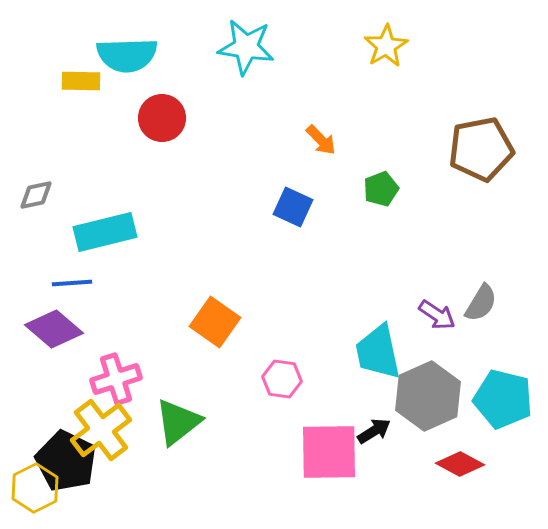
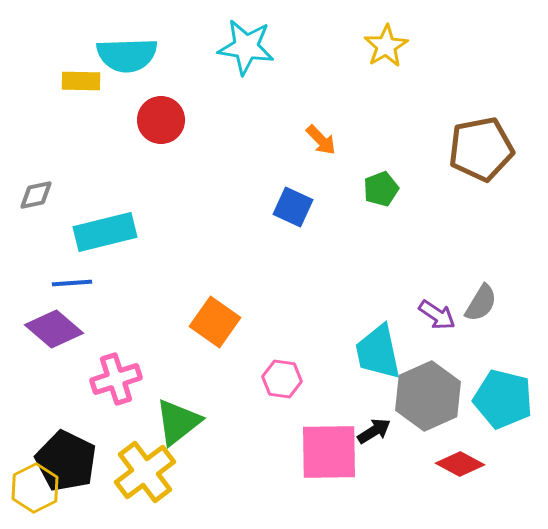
red circle: moved 1 px left, 2 px down
yellow cross: moved 44 px right, 42 px down
